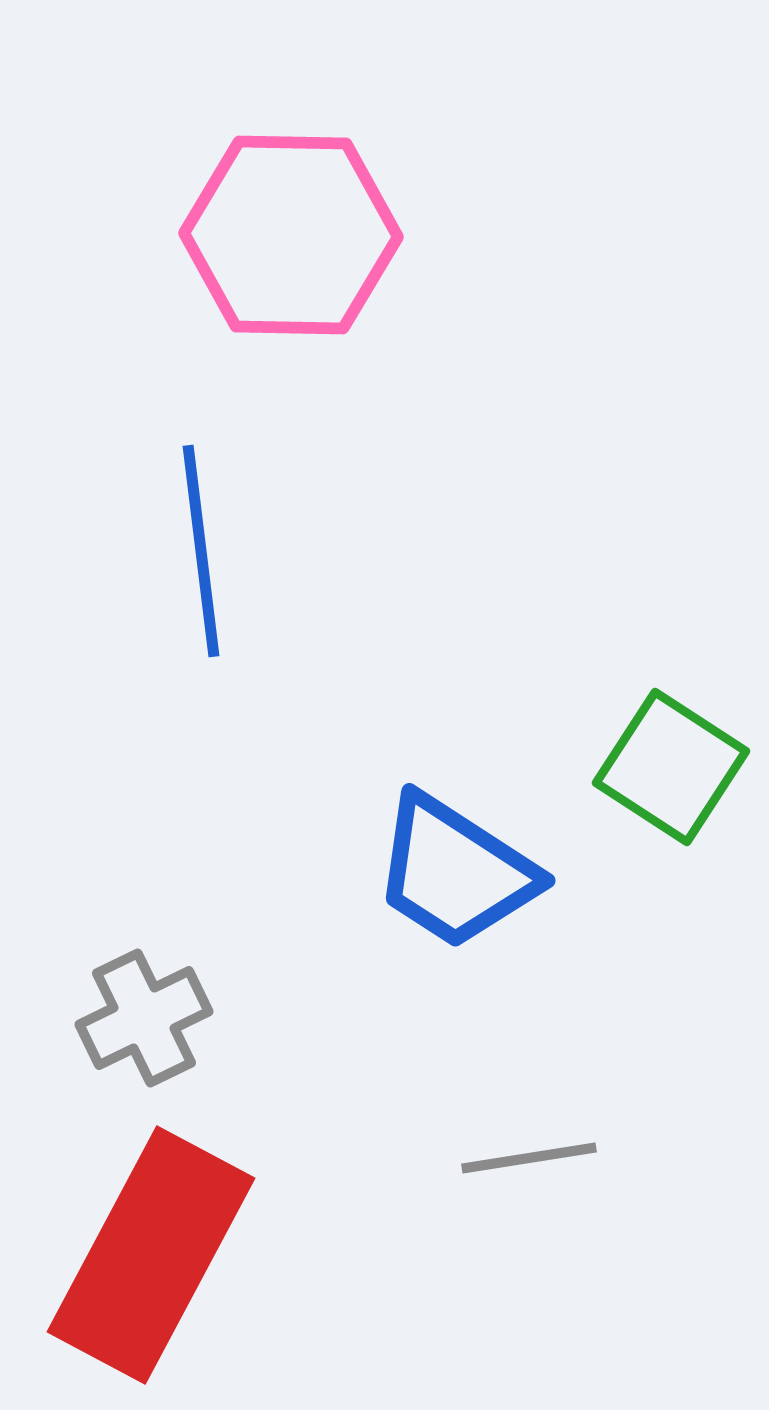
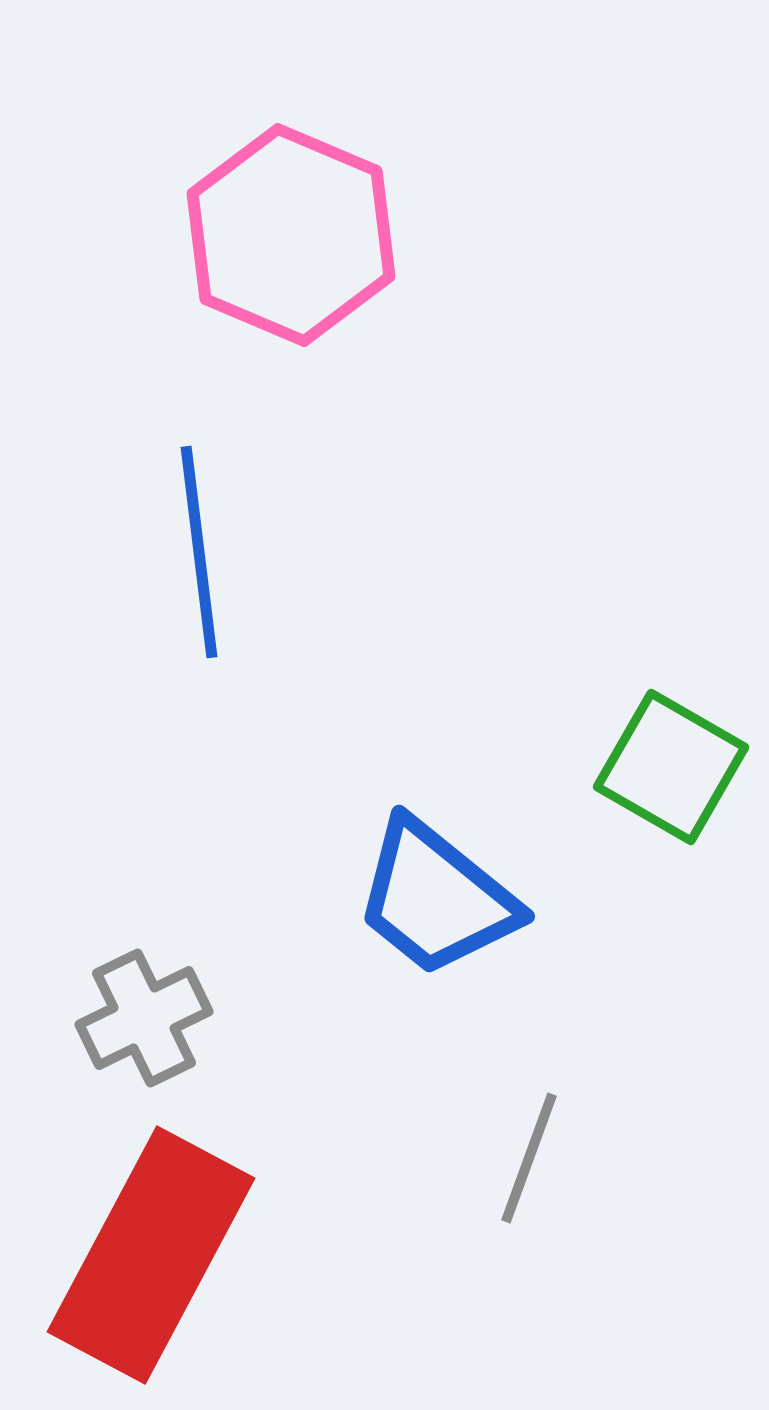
pink hexagon: rotated 22 degrees clockwise
blue line: moved 2 px left, 1 px down
green square: rotated 3 degrees counterclockwise
blue trapezoid: moved 19 px left, 26 px down; rotated 6 degrees clockwise
gray line: rotated 61 degrees counterclockwise
